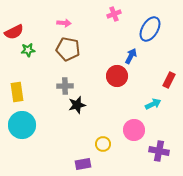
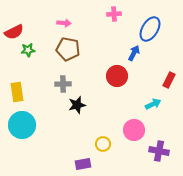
pink cross: rotated 16 degrees clockwise
blue arrow: moved 3 px right, 3 px up
gray cross: moved 2 px left, 2 px up
